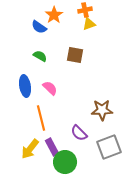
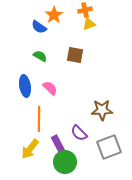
orange line: moved 2 px left, 1 px down; rotated 15 degrees clockwise
purple rectangle: moved 6 px right, 3 px up
